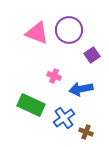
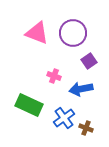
purple circle: moved 4 px right, 3 px down
purple square: moved 3 px left, 6 px down
green rectangle: moved 2 px left
brown cross: moved 4 px up
